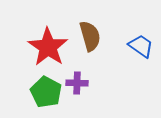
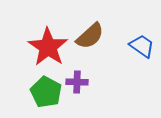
brown semicircle: rotated 64 degrees clockwise
blue trapezoid: moved 1 px right
purple cross: moved 1 px up
